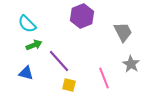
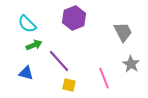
purple hexagon: moved 8 px left, 2 px down
